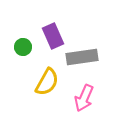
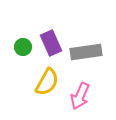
purple rectangle: moved 2 px left, 7 px down
gray rectangle: moved 4 px right, 5 px up
pink arrow: moved 4 px left, 2 px up
